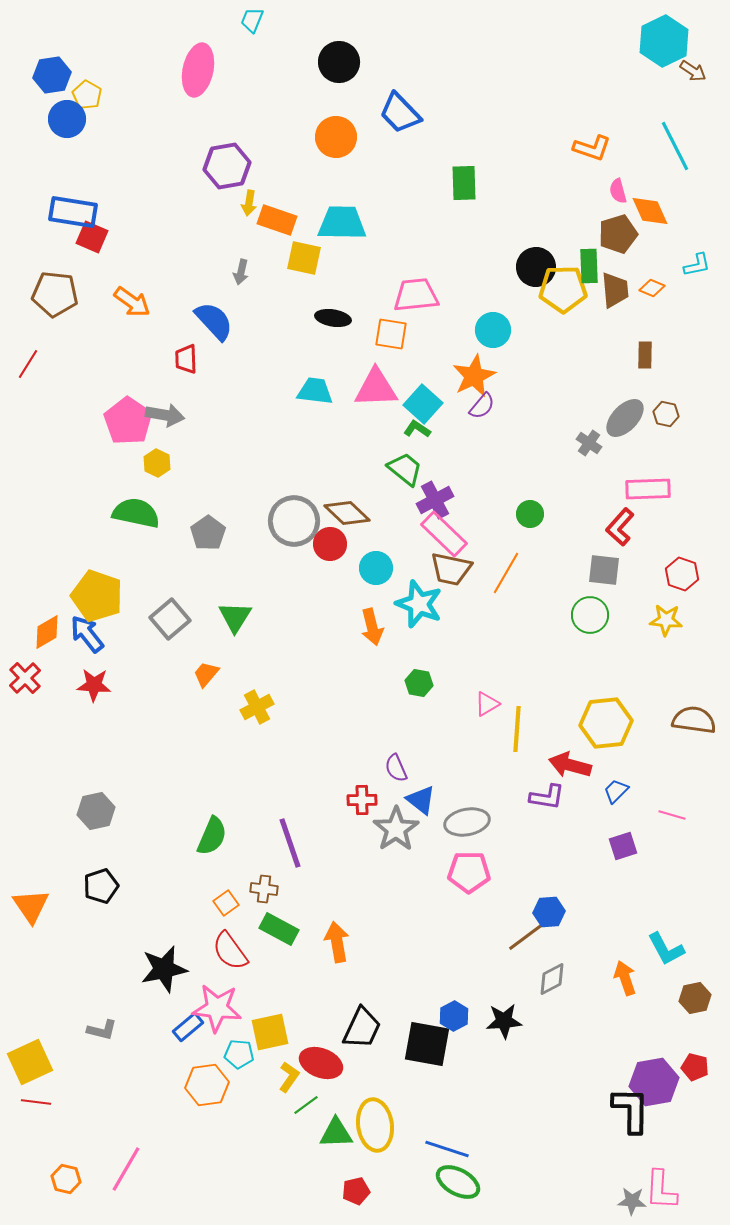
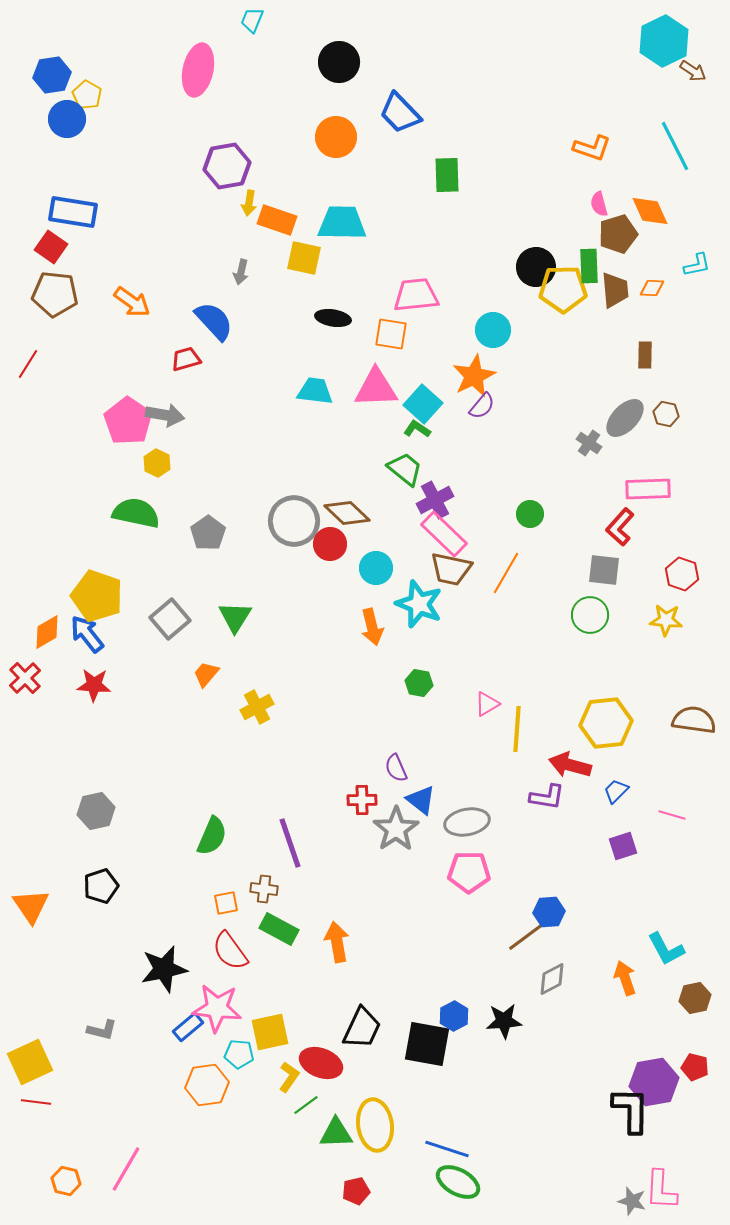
green rectangle at (464, 183): moved 17 px left, 8 px up
pink semicircle at (618, 191): moved 19 px left, 13 px down
red square at (92, 237): moved 41 px left, 10 px down; rotated 12 degrees clockwise
orange diamond at (652, 288): rotated 20 degrees counterclockwise
red trapezoid at (186, 359): rotated 76 degrees clockwise
orange square at (226, 903): rotated 25 degrees clockwise
orange hexagon at (66, 1179): moved 2 px down
gray star at (632, 1201): rotated 12 degrees clockwise
